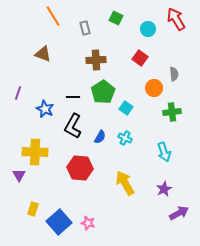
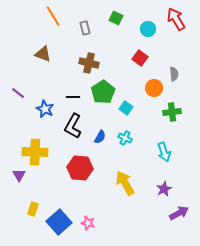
brown cross: moved 7 px left, 3 px down; rotated 18 degrees clockwise
purple line: rotated 72 degrees counterclockwise
